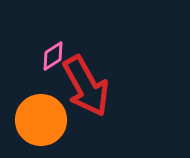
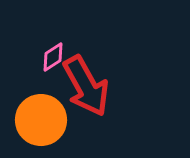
pink diamond: moved 1 px down
